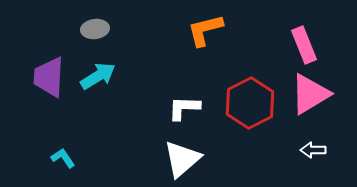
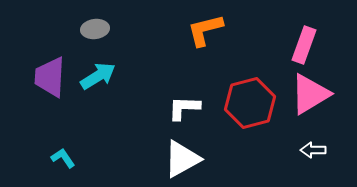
pink rectangle: rotated 42 degrees clockwise
purple trapezoid: moved 1 px right
red hexagon: rotated 12 degrees clockwise
white triangle: rotated 12 degrees clockwise
